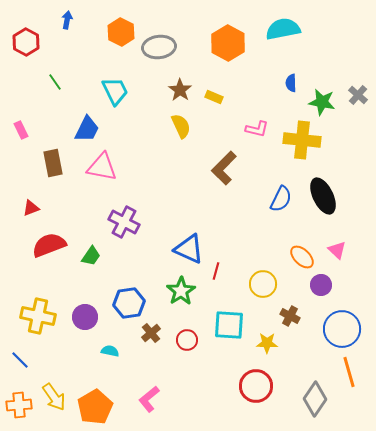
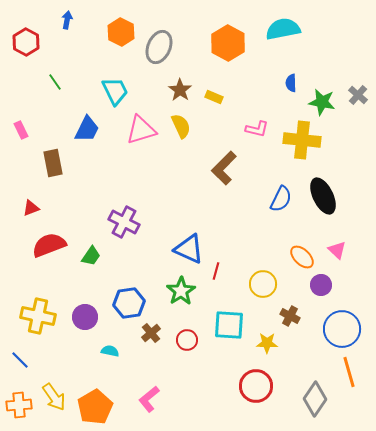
gray ellipse at (159, 47): rotated 60 degrees counterclockwise
pink triangle at (102, 167): moved 39 px right, 37 px up; rotated 28 degrees counterclockwise
